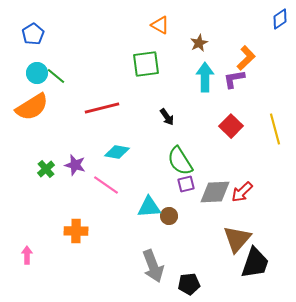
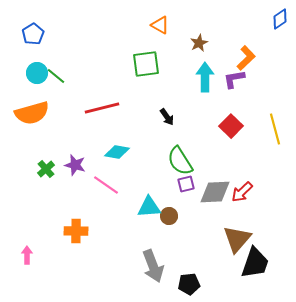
orange semicircle: moved 6 px down; rotated 16 degrees clockwise
